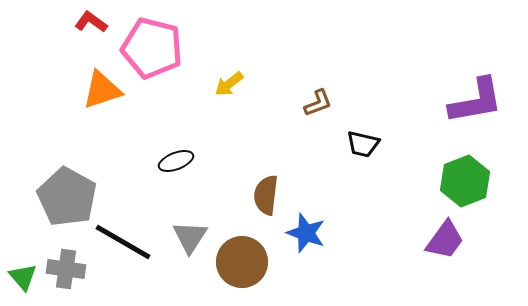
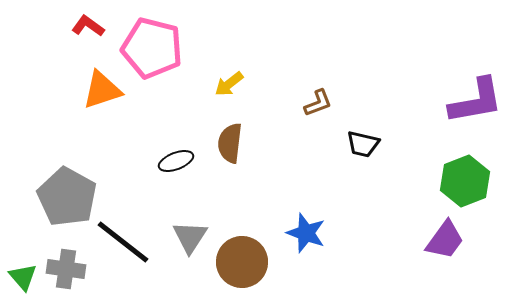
red L-shape: moved 3 px left, 4 px down
brown semicircle: moved 36 px left, 52 px up
black line: rotated 8 degrees clockwise
